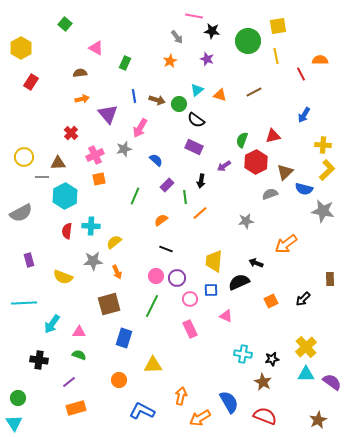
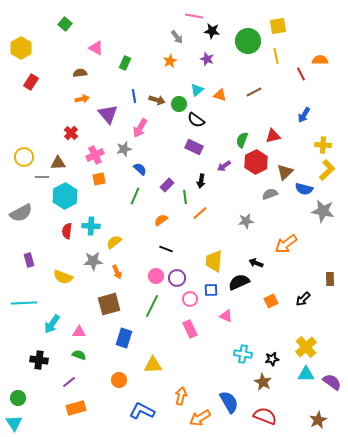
blue semicircle at (156, 160): moved 16 px left, 9 px down
